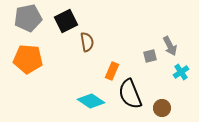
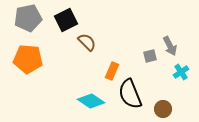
black square: moved 1 px up
brown semicircle: rotated 36 degrees counterclockwise
brown circle: moved 1 px right, 1 px down
